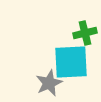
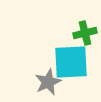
gray star: moved 1 px left, 1 px up
